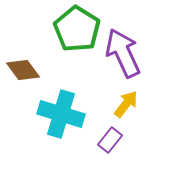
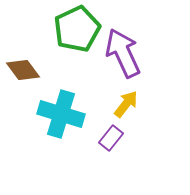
green pentagon: rotated 15 degrees clockwise
purple rectangle: moved 1 px right, 2 px up
